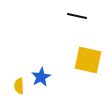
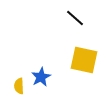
black line: moved 2 px left, 2 px down; rotated 30 degrees clockwise
yellow square: moved 4 px left
